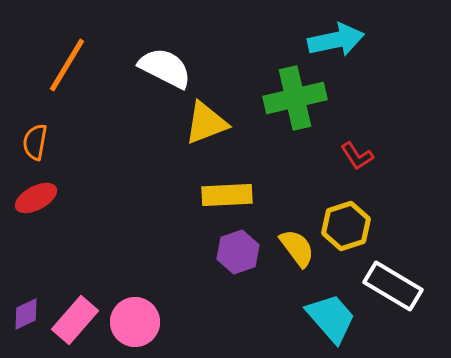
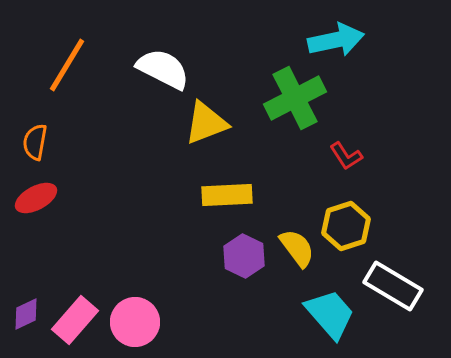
white semicircle: moved 2 px left, 1 px down
green cross: rotated 14 degrees counterclockwise
red L-shape: moved 11 px left
purple hexagon: moved 6 px right, 4 px down; rotated 15 degrees counterclockwise
cyan trapezoid: moved 1 px left, 4 px up
